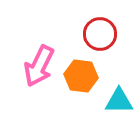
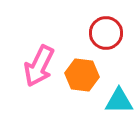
red circle: moved 6 px right, 1 px up
orange hexagon: moved 1 px right, 1 px up
